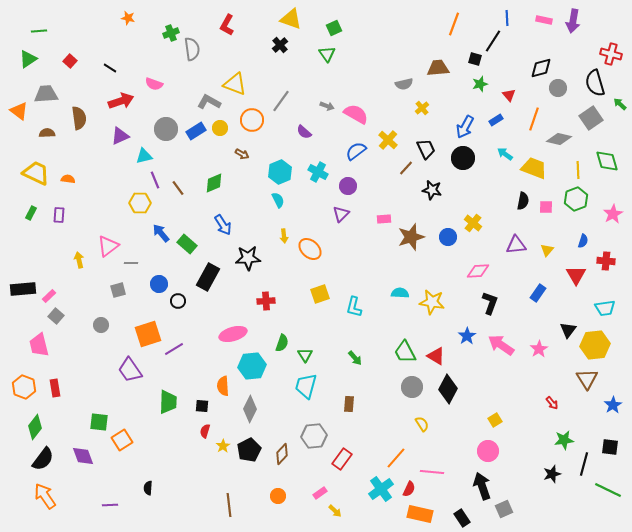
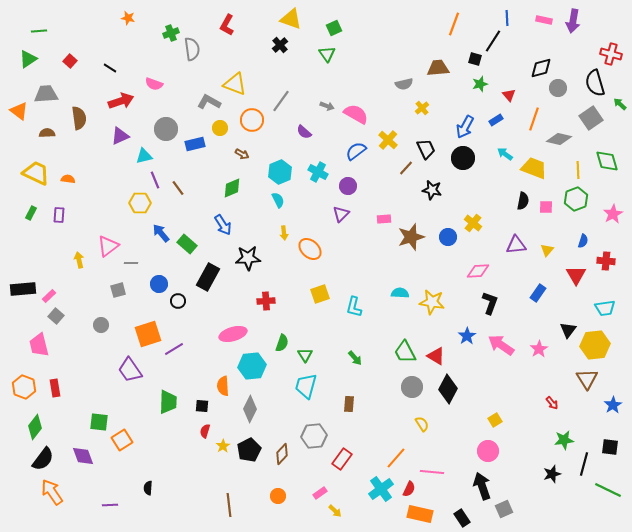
blue rectangle at (196, 131): moved 1 px left, 13 px down; rotated 18 degrees clockwise
green diamond at (214, 183): moved 18 px right, 5 px down
yellow arrow at (284, 236): moved 3 px up
orange arrow at (45, 496): moved 7 px right, 4 px up
